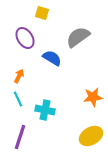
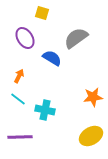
gray semicircle: moved 2 px left, 1 px down
cyan line: rotated 28 degrees counterclockwise
purple line: rotated 70 degrees clockwise
